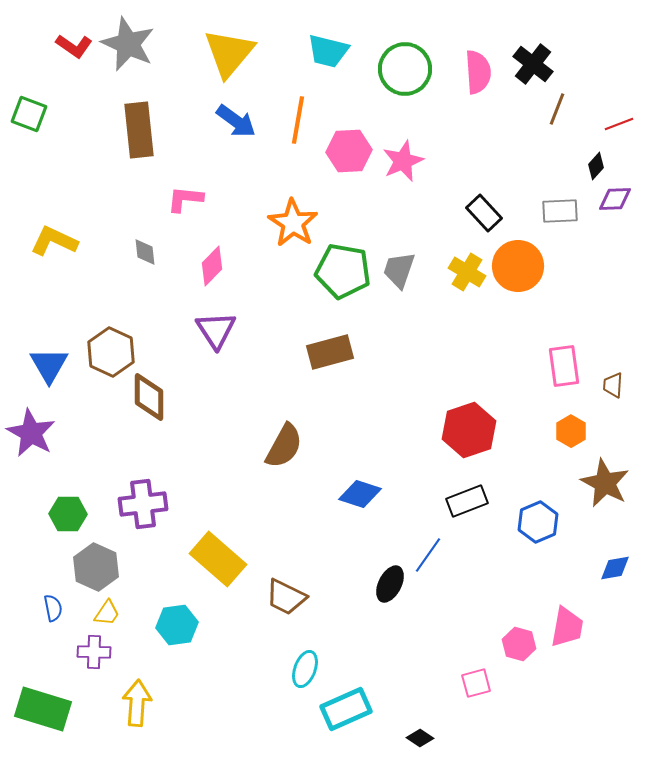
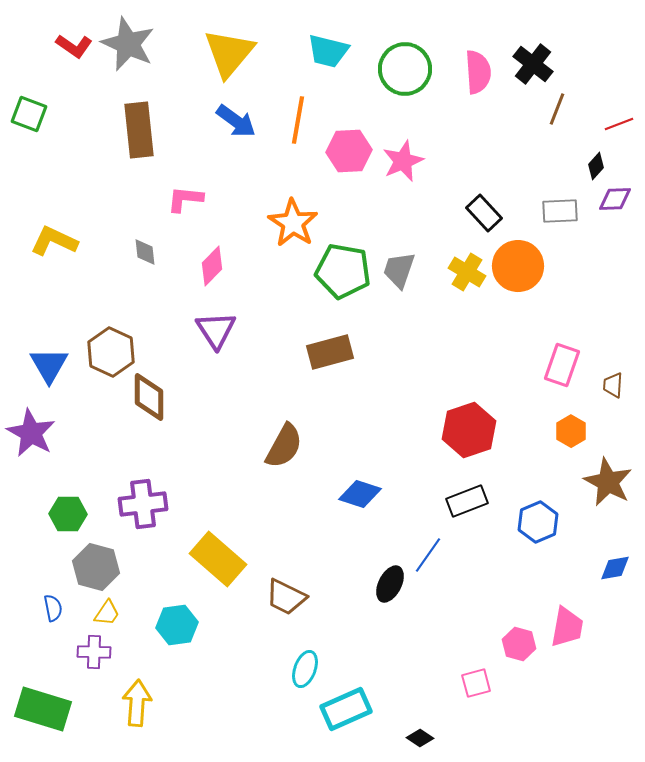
pink rectangle at (564, 366): moved 2 px left, 1 px up; rotated 27 degrees clockwise
brown star at (605, 483): moved 3 px right, 1 px up
gray hexagon at (96, 567): rotated 9 degrees counterclockwise
